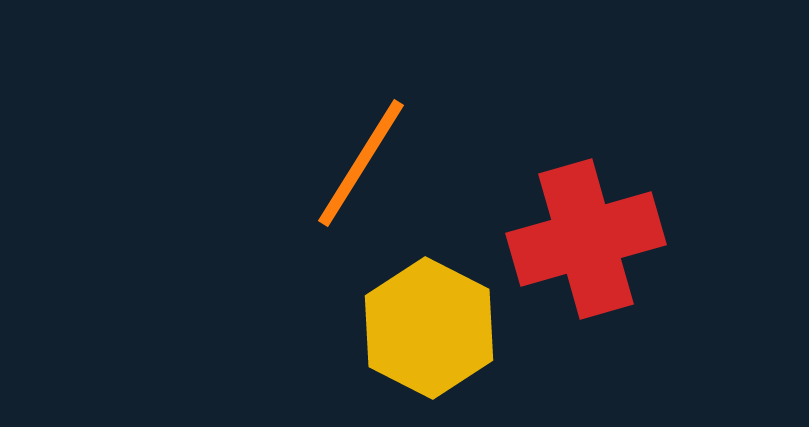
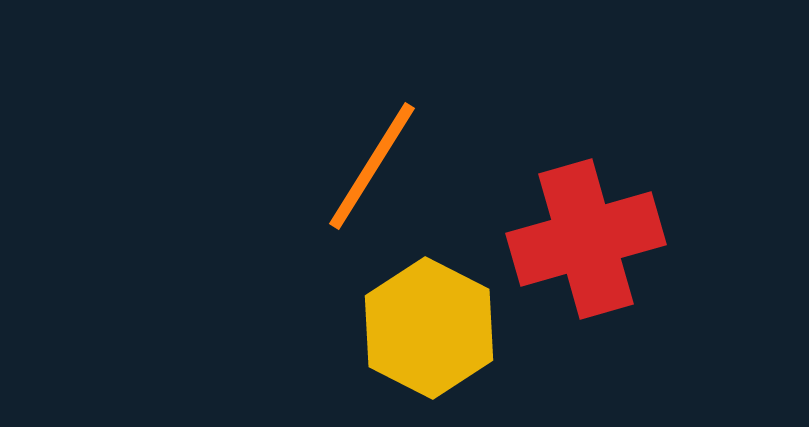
orange line: moved 11 px right, 3 px down
